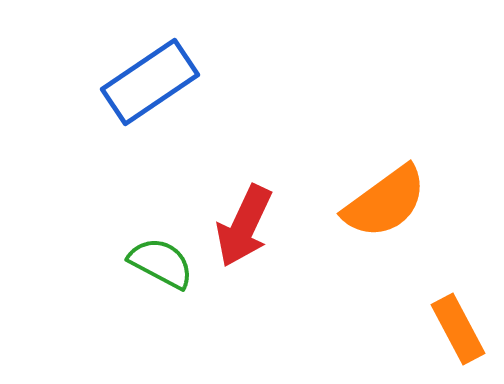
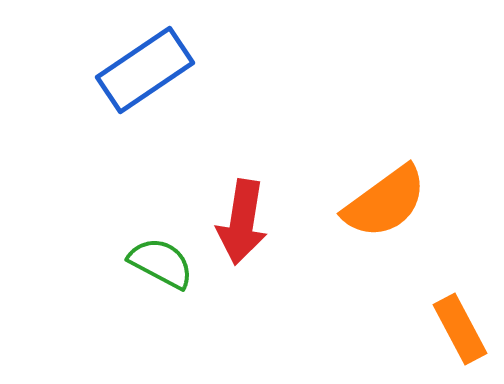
blue rectangle: moved 5 px left, 12 px up
red arrow: moved 2 px left, 4 px up; rotated 16 degrees counterclockwise
orange rectangle: moved 2 px right
